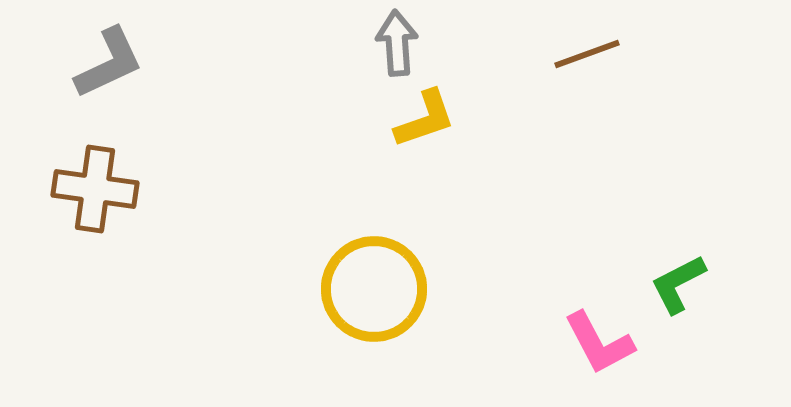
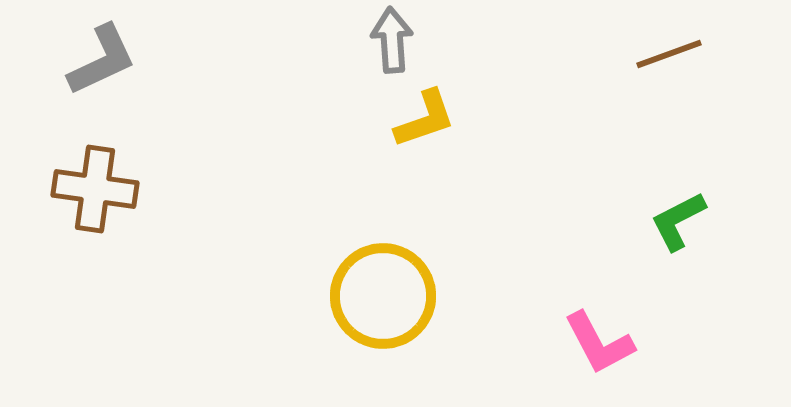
gray arrow: moved 5 px left, 3 px up
brown line: moved 82 px right
gray L-shape: moved 7 px left, 3 px up
green L-shape: moved 63 px up
yellow circle: moved 9 px right, 7 px down
